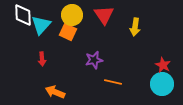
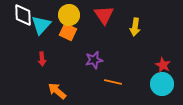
yellow circle: moved 3 px left
orange arrow: moved 2 px right, 1 px up; rotated 18 degrees clockwise
